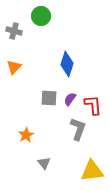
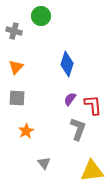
orange triangle: moved 2 px right
gray square: moved 32 px left
orange star: moved 4 px up
